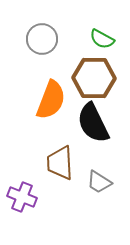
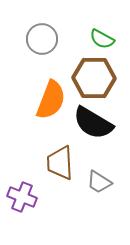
black semicircle: rotated 33 degrees counterclockwise
